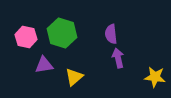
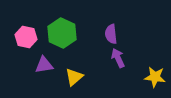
green hexagon: rotated 8 degrees clockwise
purple arrow: rotated 12 degrees counterclockwise
